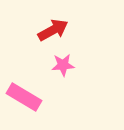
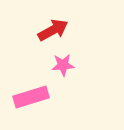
pink rectangle: moved 7 px right; rotated 48 degrees counterclockwise
